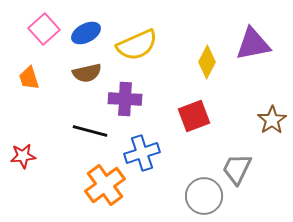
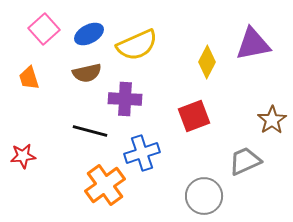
blue ellipse: moved 3 px right, 1 px down
gray trapezoid: moved 8 px right, 8 px up; rotated 40 degrees clockwise
